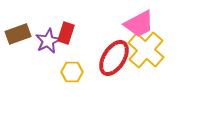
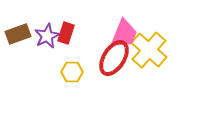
pink trapezoid: moved 15 px left, 10 px down; rotated 40 degrees counterclockwise
purple star: moved 1 px left, 5 px up
yellow cross: moved 3 px right
